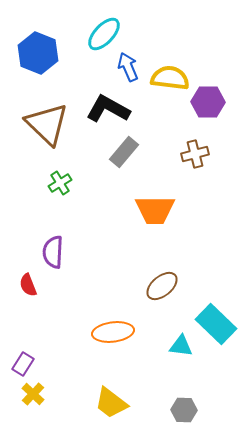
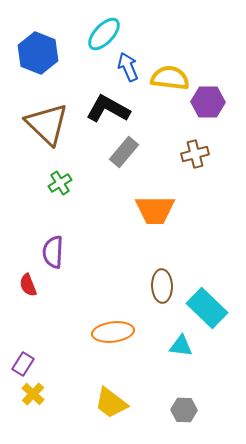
brown ellipse: rotated 52 degrees counterclockwise
cyan rectangle: moved 9 px left, 16 px up
